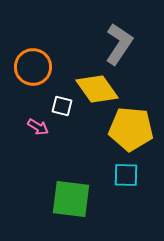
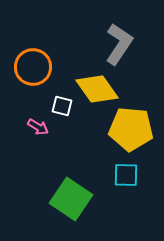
green square: rotated 27 degrees clockwise
